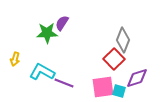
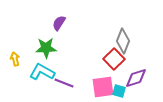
purple semicircle: moved 3 px left
green star: moved 1 px left, 15 px down
gray diamond: moved 1 px down
yellow arrow: rotated 152 degrees clockwise
purple diamond: moved 1 px left
